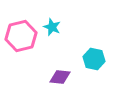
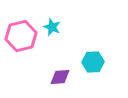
cyan hexagon: moved 1 px left, 3 px down; rotated 15 degrees counterclockwise
purple diamond: rotated 10 degrees counterclockwise
